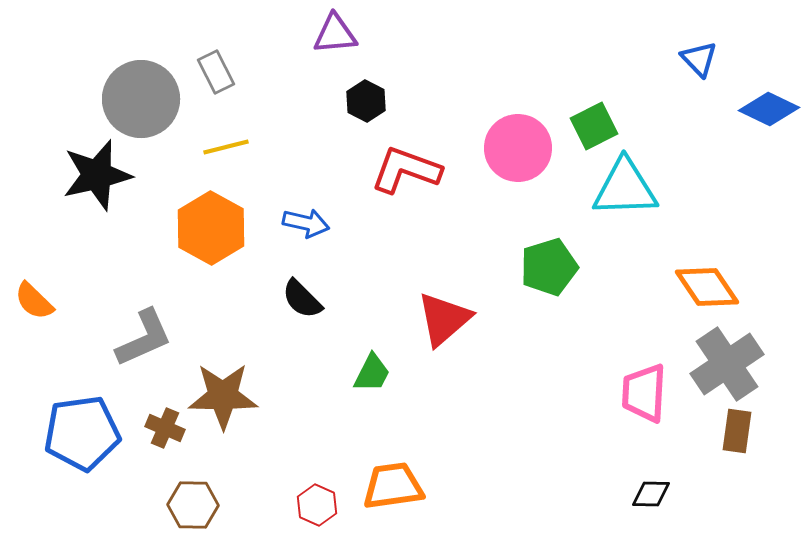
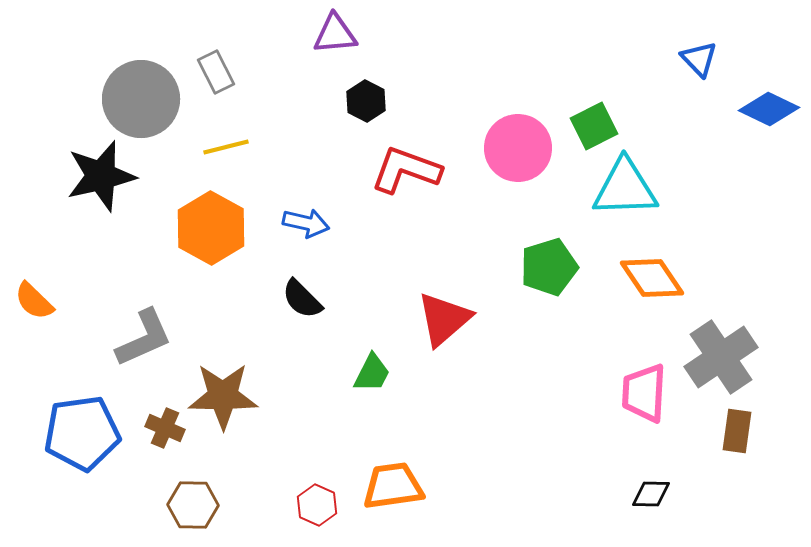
black star: moved 4 px right, 1 px down
orange diamond: moved 55 px left, 9 px up
gray cross: moved 6 px left, 7 px up
